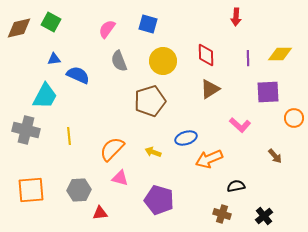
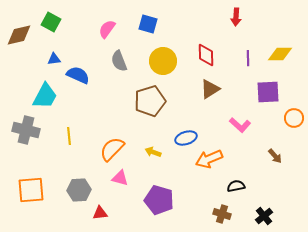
brown diamond: moved 7 px down
